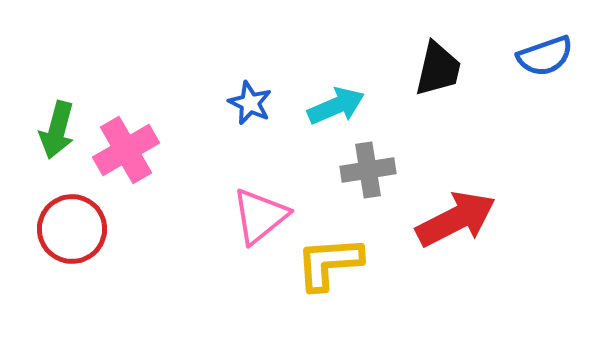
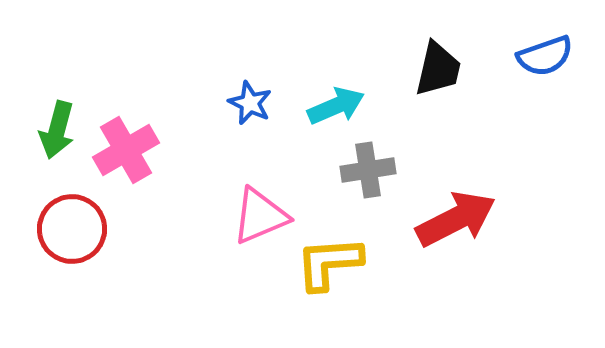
pink triangle: rotated 16 degrees clockwise
